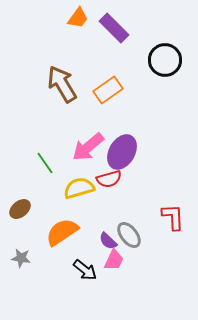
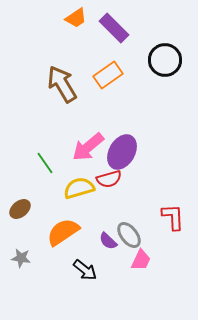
orange trapezoid: moved 2 px left; rotated 20 degrees clockwise
orange rectangle: moved 15 px up
orange semicircle: moved 1 px right
pink trapezoid: moved 27 px right
